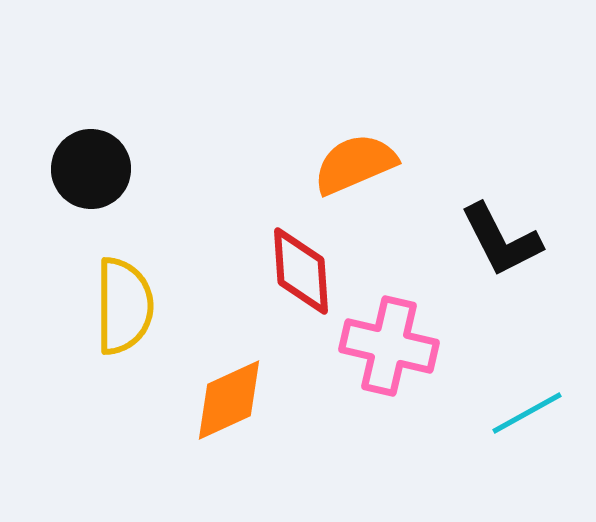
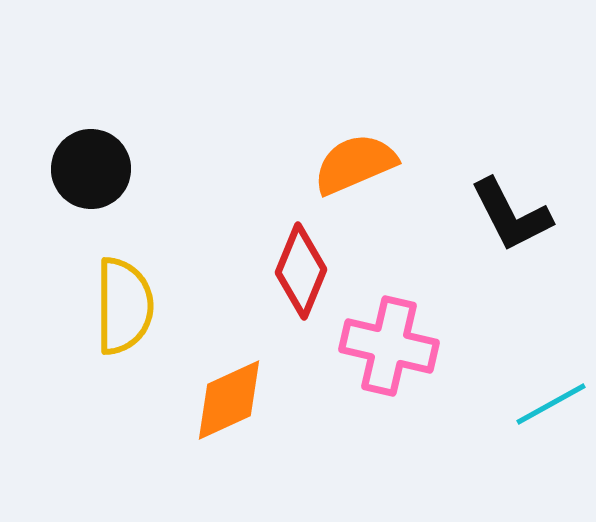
black L-shape: moved 10 px right, 25 px up
red diamond: rotated 26 degrees clockwise
cyan line: moved 24 px right, 9 px up
